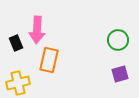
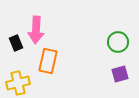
pink arrow: moved 1 px left
green circle: moved 2 px down
orange rectangle: moved 1 px left, 1 px down
